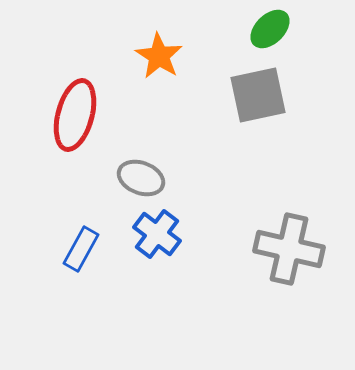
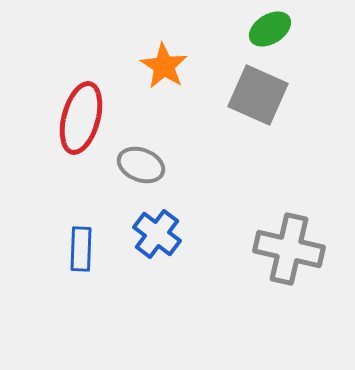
green ellipse: rotated 12 degrees clockwise
orange star: moved 5 px right, 10 px down
gray square: rotated 36 degrees clockwise
red ellipse: moved 6 px right, 3 px down
gray ellipse: moved 13 px up
blue rectangle: rotated 27 degrees counterclockwise
